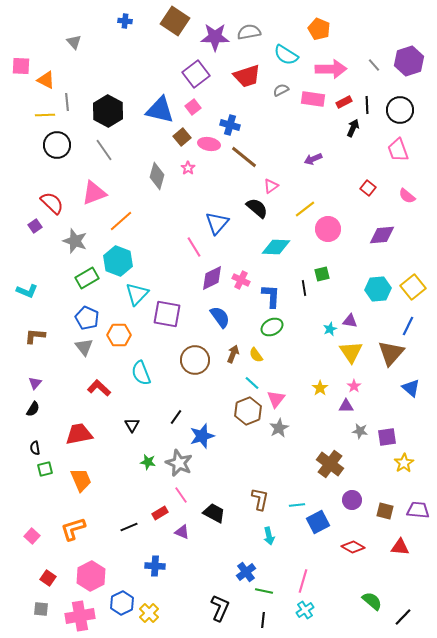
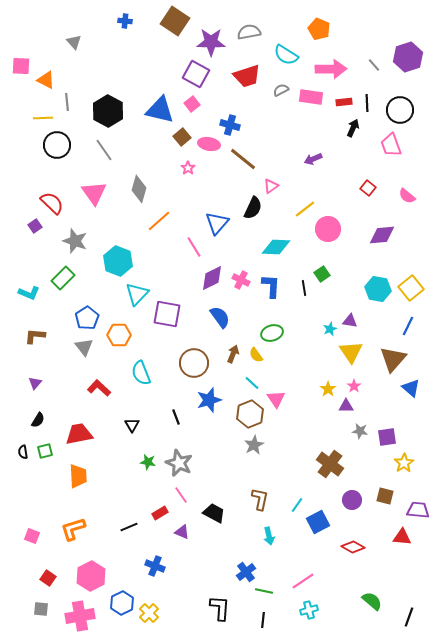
purple star at (215, 37): moved 4 px left, 5 px down
purple hexagon at (409, 61): moved 1 px left, 4 px up
purple square at (196, 74): rotated 24 degrees counterclockwise
pink rectangle at (313, 99): moved 2 px left, 2 px up
red rectangle at (344, 102): rotated 21 degrees clockwise
black line at (367, 105): moved 2 px up
pink square at (193, 107): moved 1 px left, 3 px up
yellow line at (45, 115): moved 2 px left, 3 px down
pink trapezoid at (398, 150): moved 7 px left, 5 px up
brown line at (244, 157): moved 1 px left, 2 px down
gray diamond at (157, 176): moved 18 px left, 13 px down
pink triangle at (94, 193): rotated 44 degrees counterclockwise
black semicircle at (257, 208): moved 4 px left; rotated 75 degrees clockwise
orange line at (121, 221): moved 38 px right
green square at (322, 274): rotated 21 degrees counterclockwise
green rectangle at (87, 278): moved 24 px left; rotated 15 degrees counterclockwise
yellow square at (413, 287): moved 2 px left, 1 px down
cyan hexagon at (378, 289): rotated 15 degrees clockwise
cyan L-shape at (27, 291): moved 2 px right, 2 px down
blue L-shape at (271, 296): moved 10 px up
blue pentagon at (87, 318): rotated 15 degrees clockwise
green ellipse at (272, 327): moved 6 px down; rotated 10 degrees clockwise
brown triangle at (391, 353): moved 2 px right, 6 px down
brown circle at (195, 360): moved 1 px left, 3 px down
yellow star at (320, 388): moved 8 px right, 1 px down
pink triangle at (276, 399): rotated 12 degrees counterclockwise
black semicircle at (33, 409): moved 5 px right, 11 px down
brown hexagon at (248, 411): moved 2 px right, 3 px down
black line at (176, 417): rotated 56 degrees counterclockwise
gray star at (279, 428): moved 25 px left, 17 px down
blue star at (202, 436): moved 7 px right, 36 px up
black semicircle at (35, 448): moved 12 px left, 4 px down
green square at (45, 469): moved 18 px up
orange trapezoid at (81, 480): moved 3 px left, 4 px up; rotated 20 degrees clockwise
cyan line at (297, 505): rotated 49 degrees counterclockwise
brown square at (385, 511): moved 15 px up
pink square at (32, 536): rotated 21 degrees counterclockwise
red triangle at (400, 547): moved 2 px right, 10 px up
blue cross at (155, 566): rotated 18 degrees clockwise
pink line at (303, 581): rotated 40 degrees clockwise
black L-shape at (220, 608): rotated 20 degrees counterclockwise
cyan cross at (305, 610): moved 4 px right; rotated 18 degrees clockwise
black line at (403, 617): moved 6 px right; rotated 24 degrees counterclockwise
